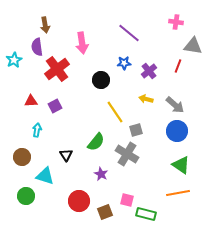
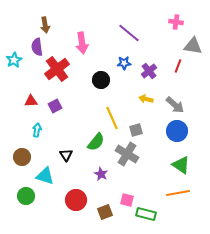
yellow line: moved 3 px left, 6 px down; rotated 10 degrees clockwise
red circle: moved 3 px left, 1 px up
